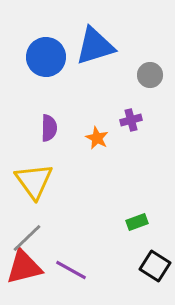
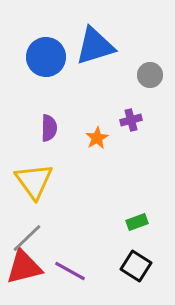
orange star: rotated 15 degrees clockwise
black square: moved 19 px left
purple line: moved 1 px left, 1 px down
